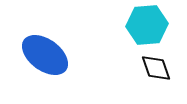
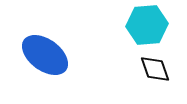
black diamond: moved 1 px left, 1 px down
